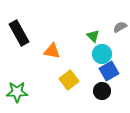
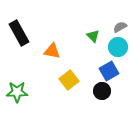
cyan circle: moved 16 px right, 7 px up
